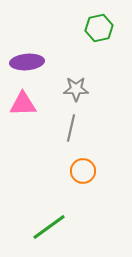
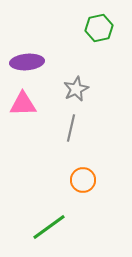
gray star: rotated 25 degrees counterclockwise
orange circle: moved 9 px down
